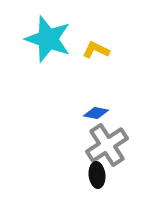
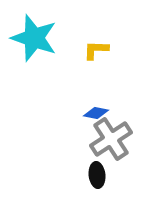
cyan star: moved 14 px left, 1 px up
yellow L-shape: rotated 24 degrees counterclockwise
gray cross: moved 4 px right, 6 px up
